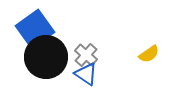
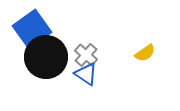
blue square: moved 3 px left
yellow semicircle: moved 4 px left, 1 px up
